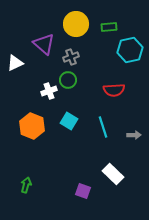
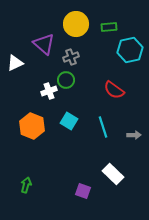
green circle: moved 2 px left
red semicircle: rotated 40 degrees clockwise
